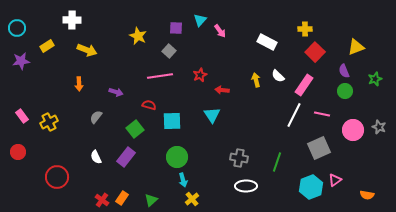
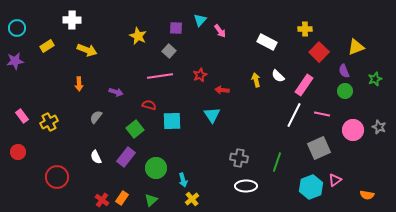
red square at (315, 52): moved 4 px right
purple star at (21, 61): moved 6 px left
green circle at (177, 157): moved 21 px left, 11 px down
